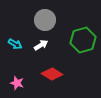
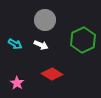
green hexagon: rotated 10 degrees counterclockwise
white arrow: rotated 56 degrees clockwise
pink star: rotated 16 degrees clockwise
